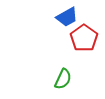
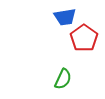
blue trapezoid: moved 2 px left; rotated 20 degrees clockwise
